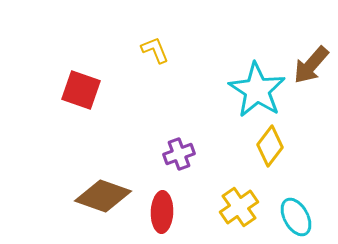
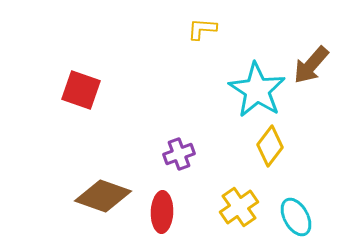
yellow L-shape: moved 47 px right, 21 px up; rotated 64 degrees counterclockwise
